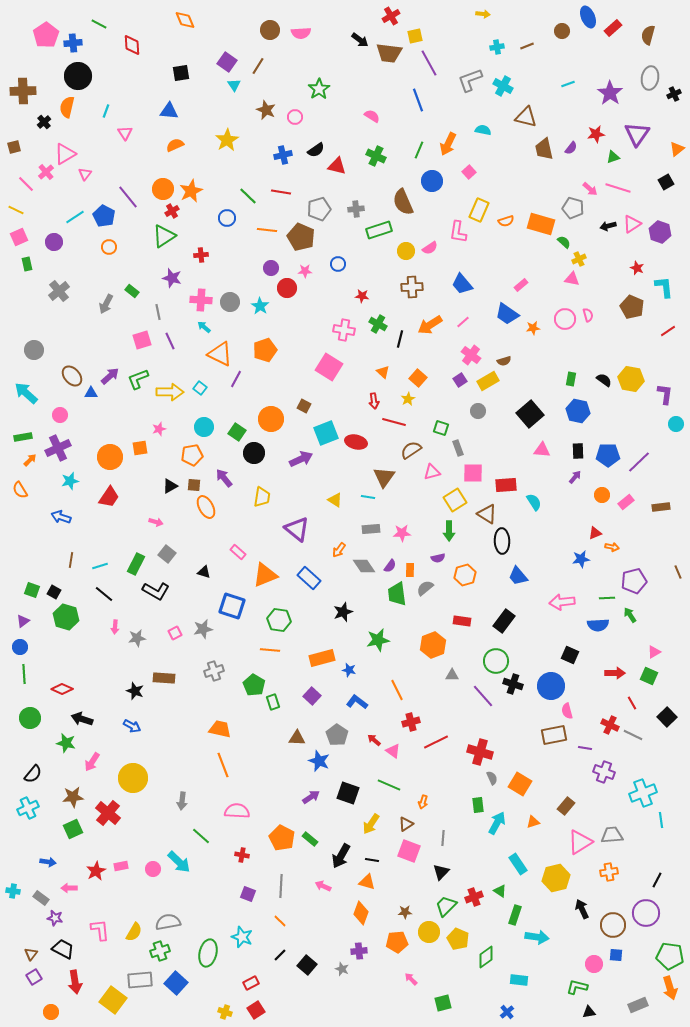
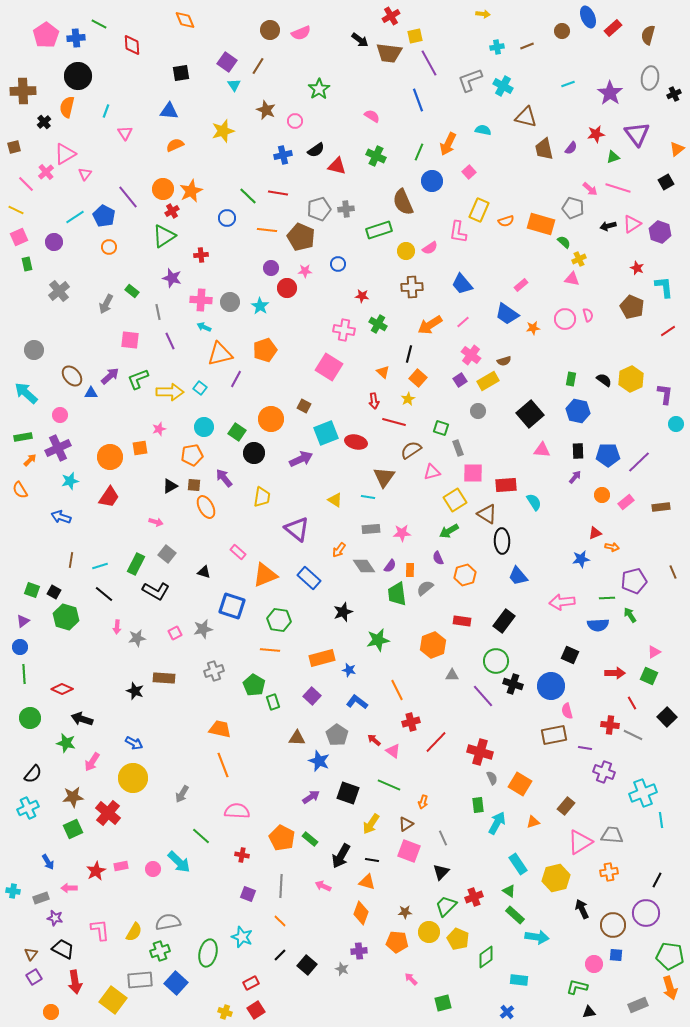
pink semicircle at (301, 33): rotated 18 degrees counterclockwise
blue cross at (73, 43): moved 3 px right, 5 px up
pink circle at (295, 117): moved 4 px down
purple triangle at (637, 134): rotated 12 degrees counterclockwise
yellow star at (227, 140): moved 4 px left, 9 px up; rotated 15 degrees clockwise
green line at (419, 150): moved 2 px down
red line at (281, 192): moved 3 px left, 1 px down
gray cross at (356, 209): moved 10 px left
cyan arrow at (204, 327): rotated 16 degrees counterclockwise
black line at (400, 339): moved 9 px right, 15 px down
pink square at (142, 340): moved 12 px left; rotated 24 degrees clockwise
orange triangle at (220, 354): rotated 40 degrees counterclockwise
yellow hexagon at (631, 379): rotated 25 degrees clockwise
green arrow at (449, 531): rotated 60 degrees clockwise
purple semicircle at (438, 558): rotated 80 degrees clockwise
brown line at (678, 572): moved 5 px left
pink arrow at (115, 627): moved 2 px right
red cross at (610, 725): rotated 18 degrees counterclockwise
blue arrow at (132, 726): moved 2 px right, 17 px down
red line at (436, 742): rotated 20 degrees counterclockwise
gray arrow at (182, 801): moved 7 px up; rotated 24 degrees clockwise
gray trapezoid at (612, 835): rotated 10 degrees clockwise
gray line at (443, 838): rotated 28 degrees counterclockwise
blue arrow at (48, 862): rotated 49 degrees clockwise
green triangle at (500, 891): moved 9 px right
gray rectangle at (41, 898): rotated 56 degrees counterclockwise
green rectangle at (515, 915): rotated 66 degrees counterclockwise
orange pentagon at (397, 942): rotated 10 degrees clockwise
